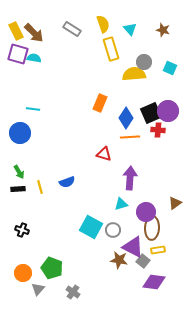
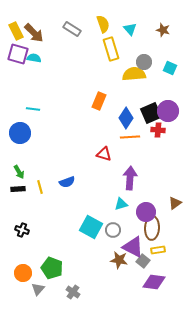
orange rectangle at (100, 103): moved 1 px left, 2 px up
